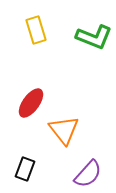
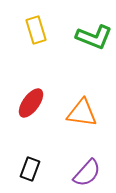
orange triangle: moved 18 px right, 17 px up; rotated 44 degrees counterclockwise
black rectangle: moved 5 px right
purple semicircle: moved 1 px left, 1 px up
